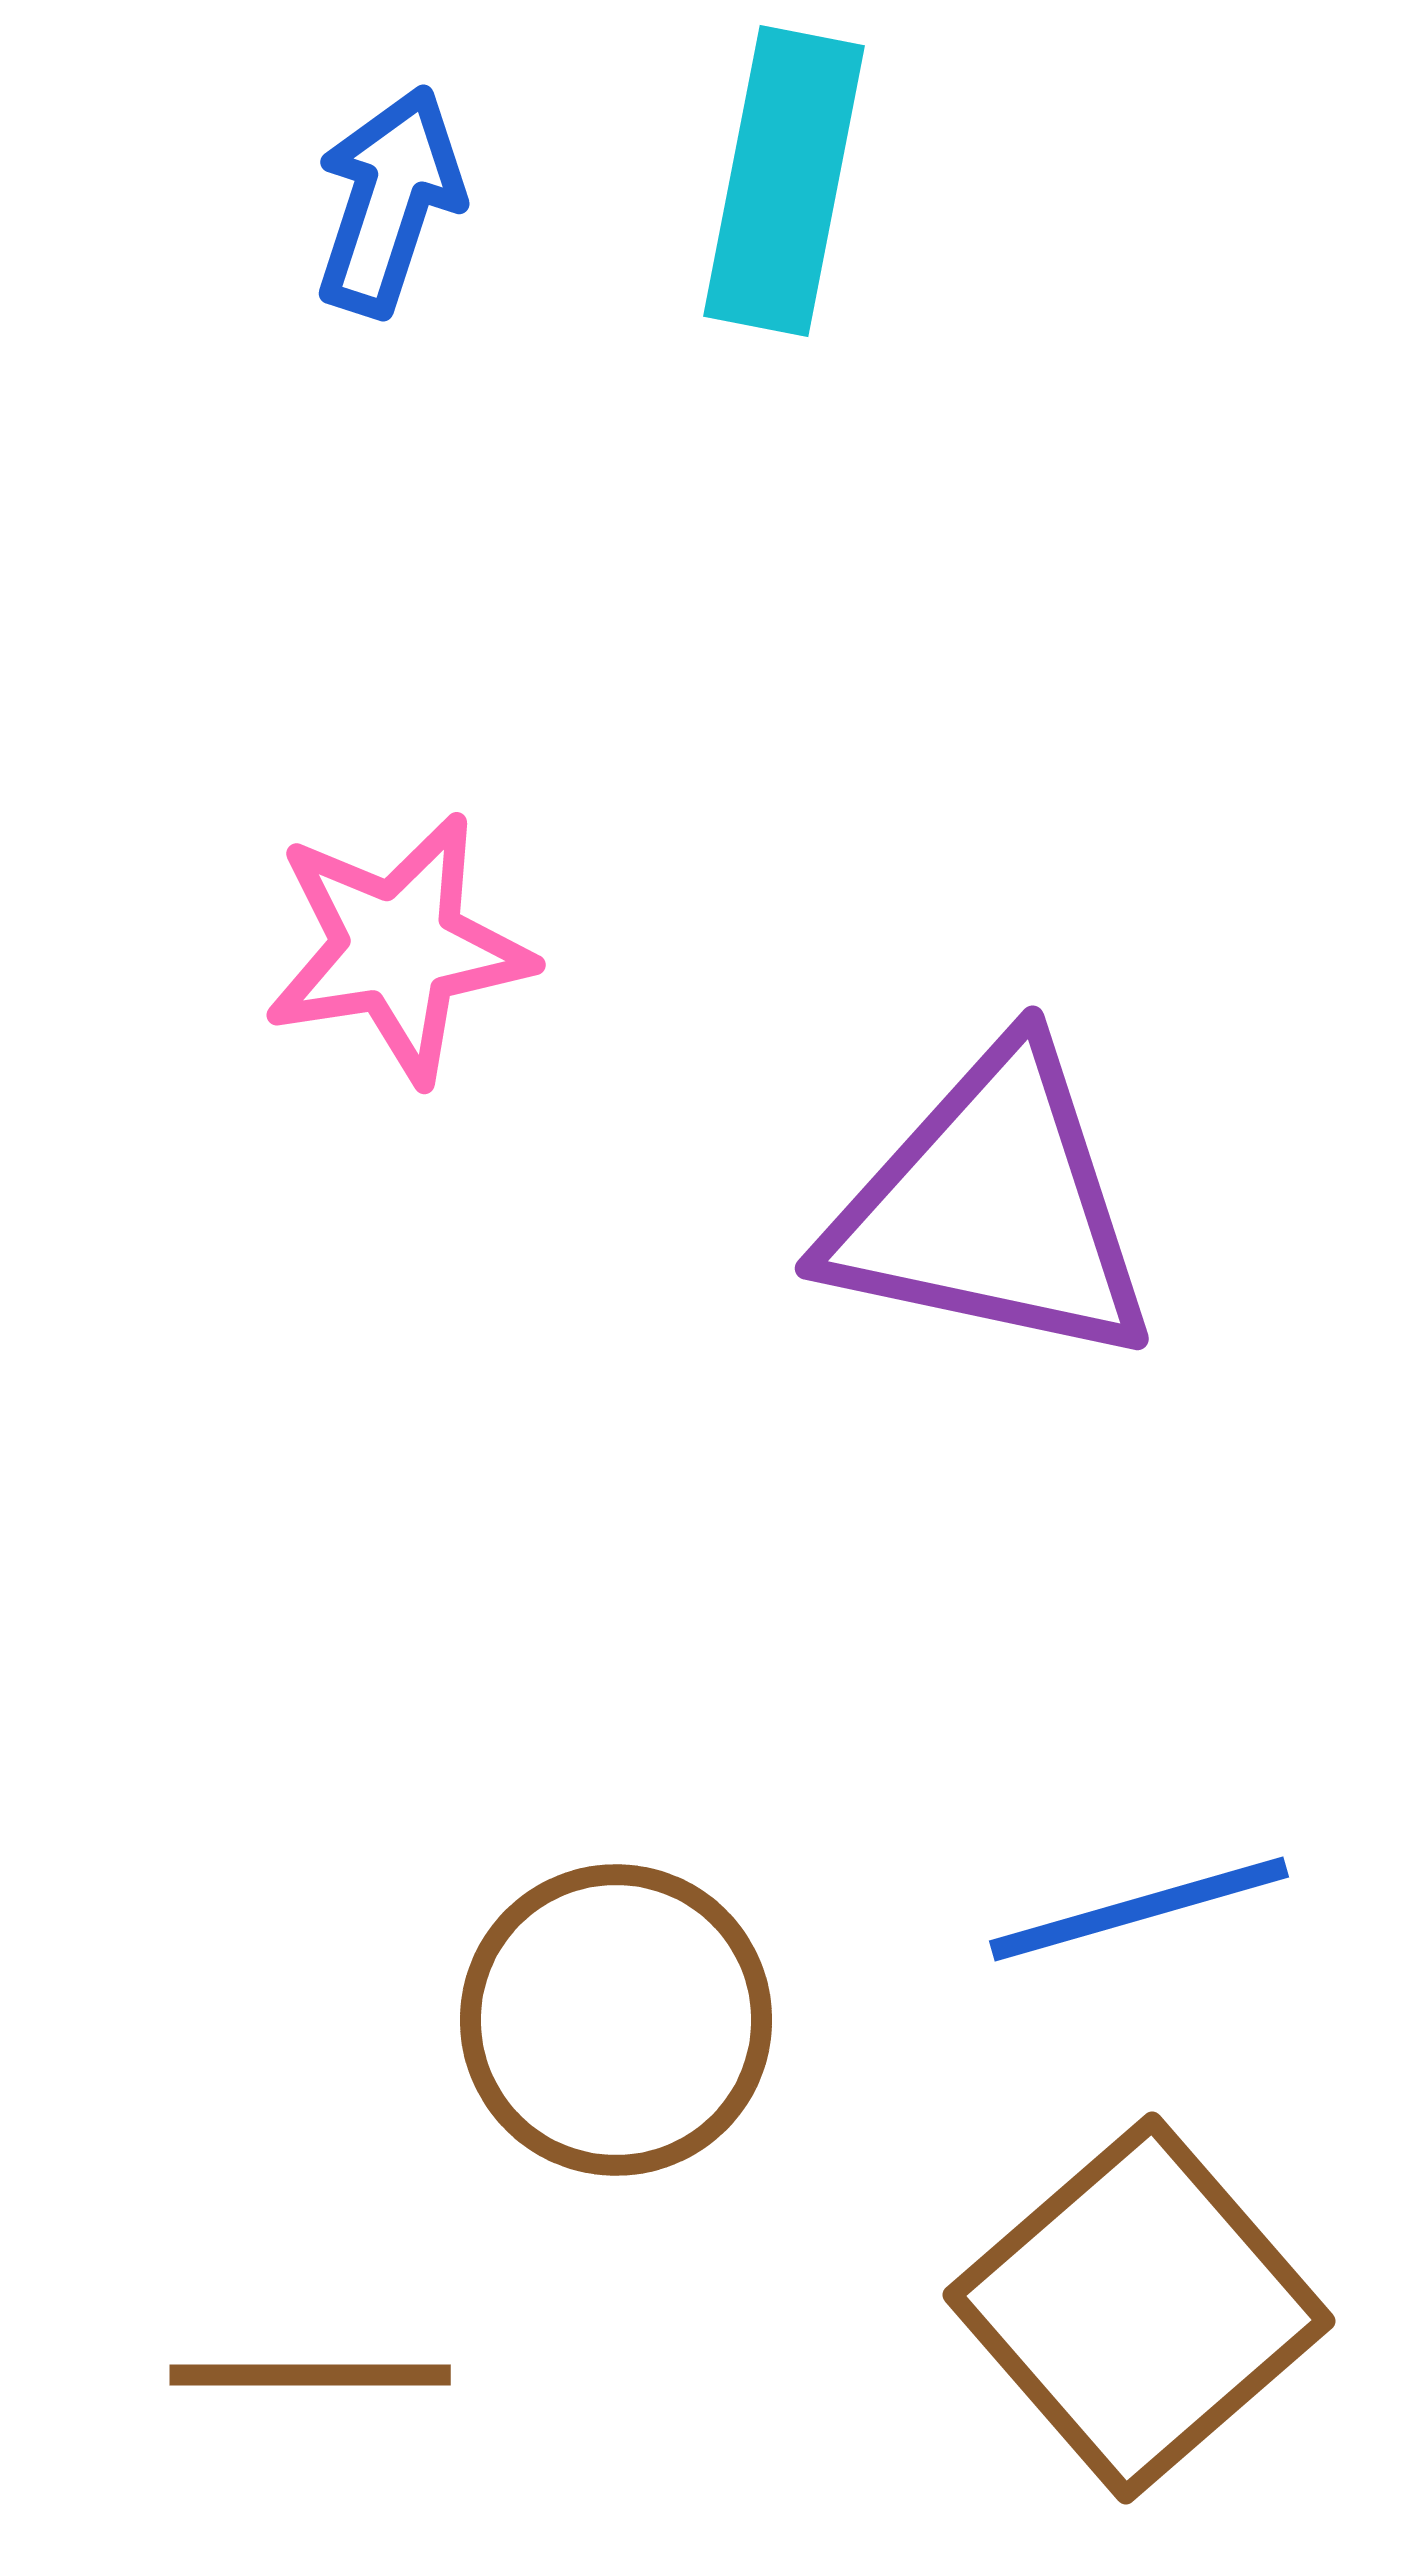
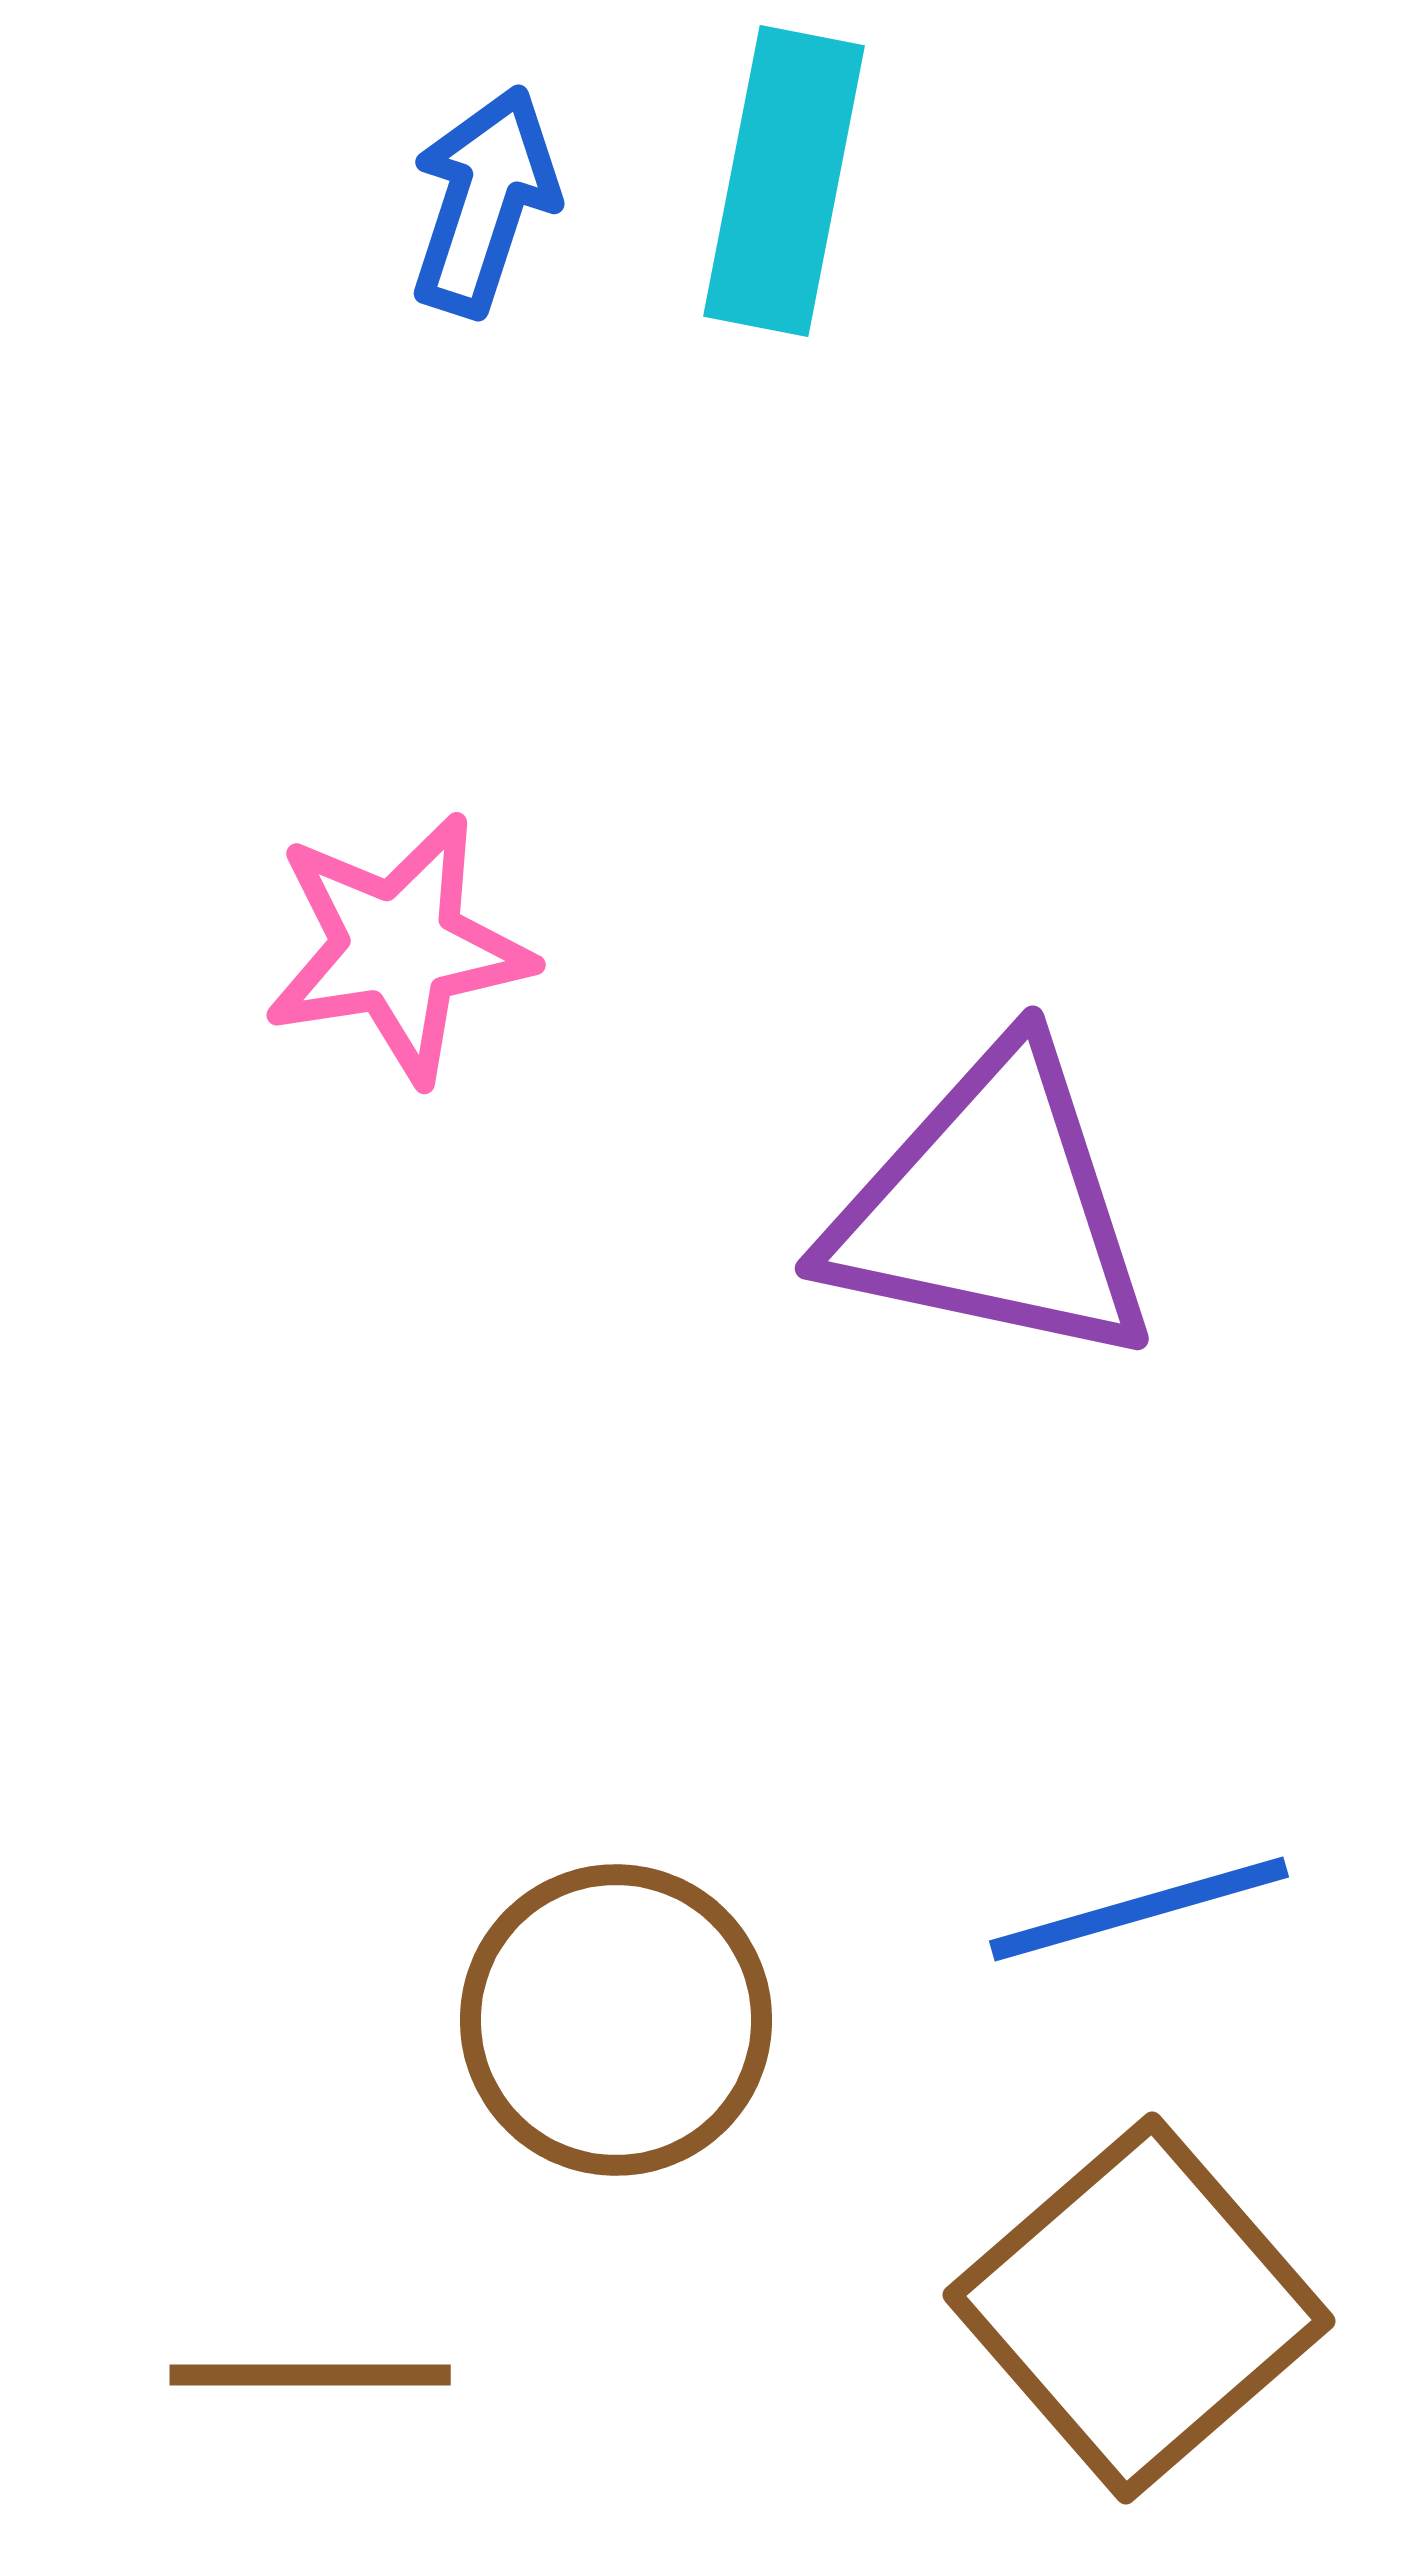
blue arrow: moved 95 px right
